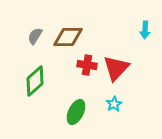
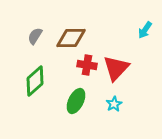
cyan arrow: rotated 30 degrees clockwise
brown diamond: moved 3 px right, 1 px down
green ellipse: moved 11 px up
